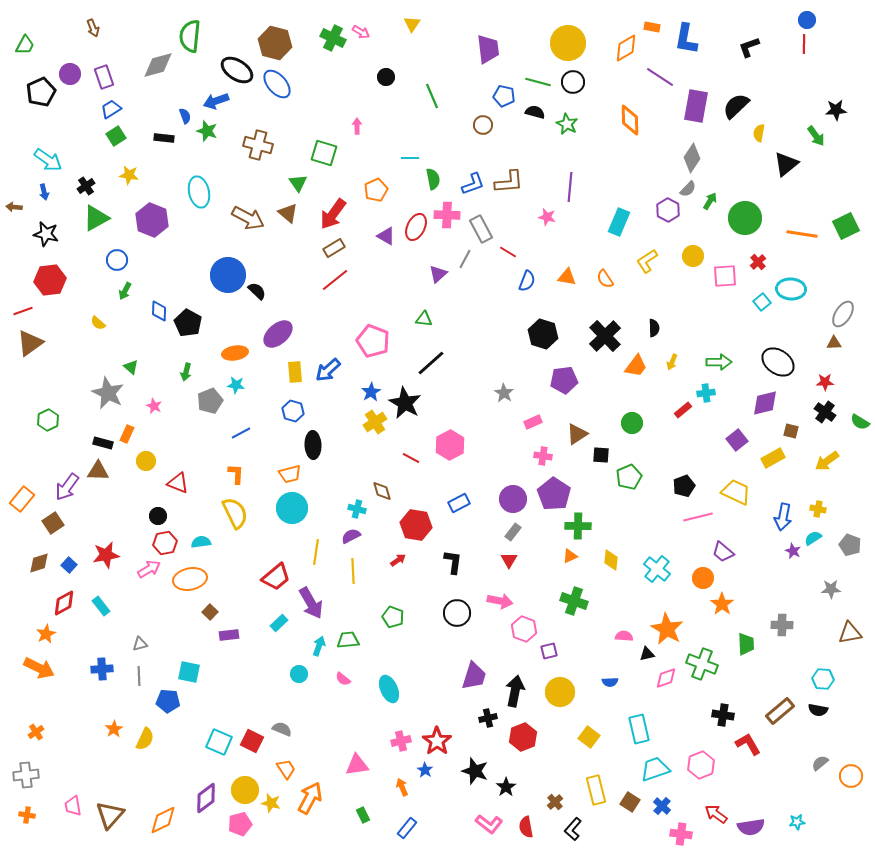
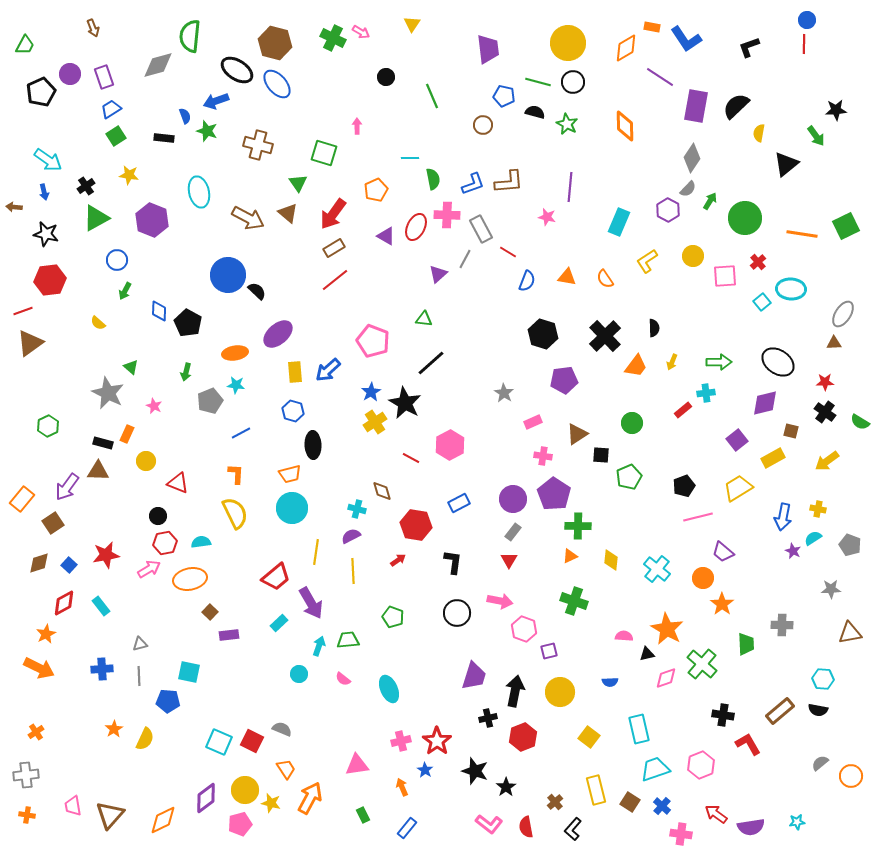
blue L-shape at (686, 39): rotated 44 degrees counterclockwise
orange diamond at (630, 120): moved 5 px left, 6 px down
green hexagon at (48, 420): moved 6 px down
yellow trapezoid at (736, 492): moved 2 px right, 4 px up; rotated 56 degrees counterclockwise
green cross at (702, 664): rotated 20 degrees clockwise
